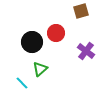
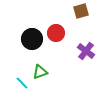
black circle: moved 3 px up
green triangle: moved 3 px down; rotated 21 degrees clockwise
